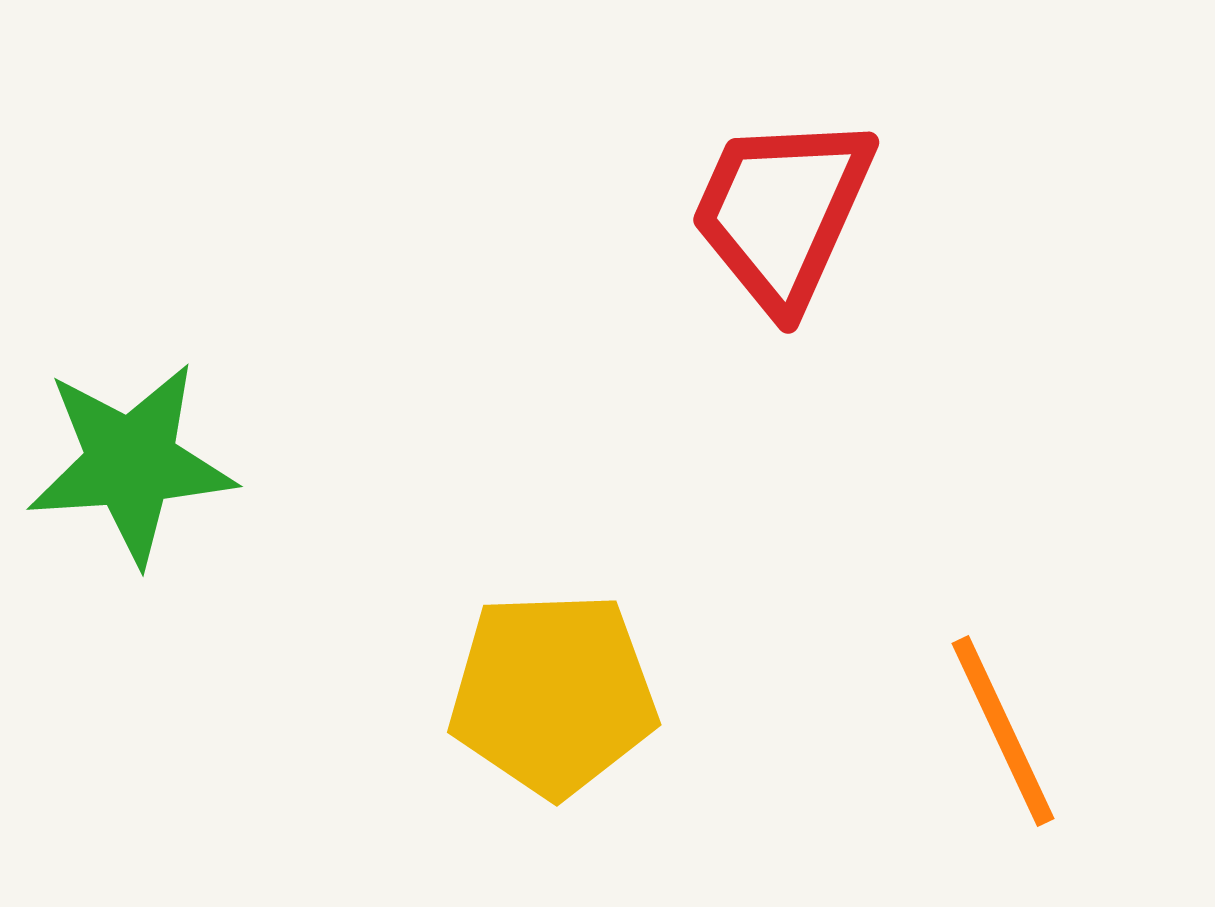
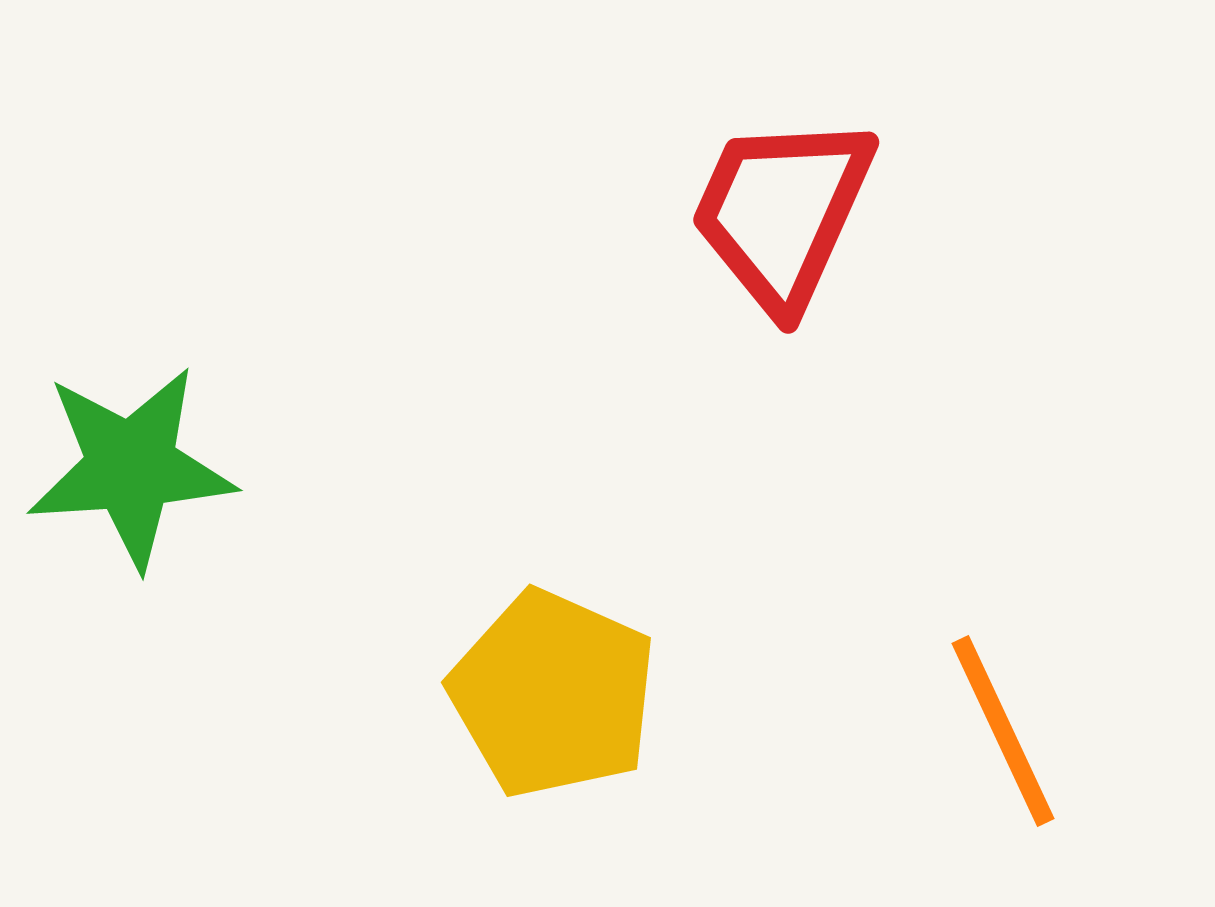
green star: moved 4 px down
yellow pentagon: rotated 26 degrees clockwise
